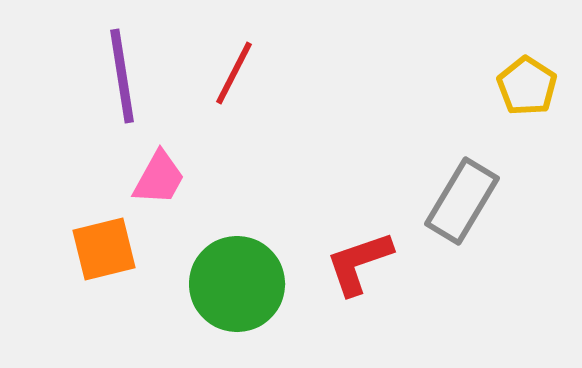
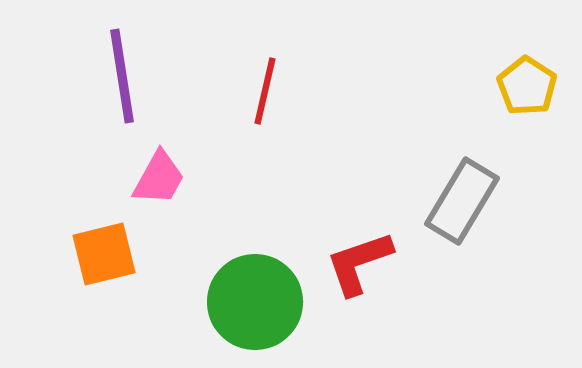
red line: moved 31 px right, 18 px down; rotated 14 degrees counterclockwise
orange square: moved 5 px down
green circle: moved 18 px right, 18 px down
